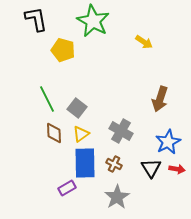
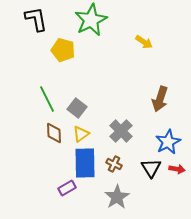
green star: moved 2 px left, 1 px up; rotated 16 degrees clockwise
gray cross: rotated 15 degrees clockwise
